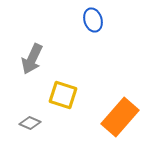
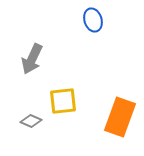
yellow square: moved 6 px down; rotated 24 degrees counterclockwise
orange rectangle: rotated 21 degrees counterclockwise
gray diamond: moved 1 px right, 2 px up
